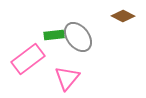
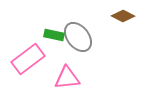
green rectangle: rotated 18 degrees clockwise
pink triangle: rotated 44 degrees clockwise
